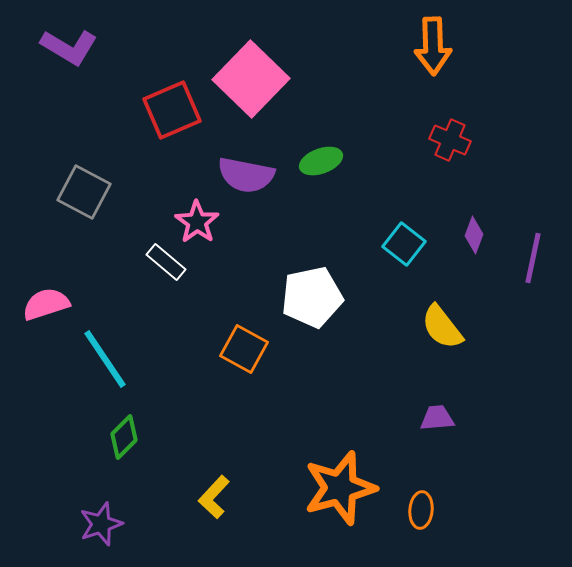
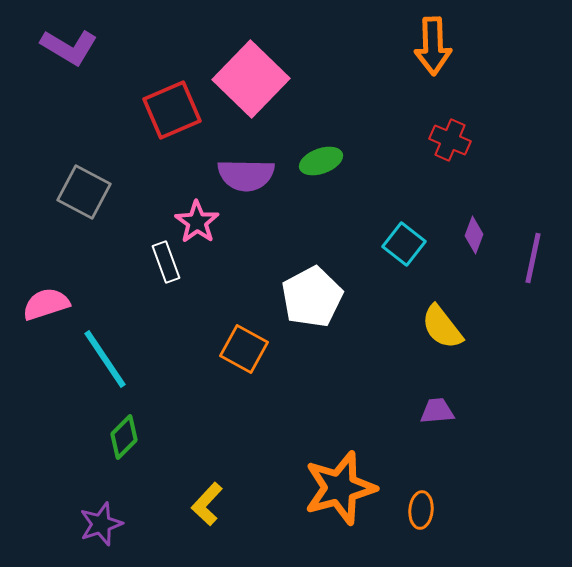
purple semicircle: rotated 10 degrees counterclockwise
white rectangle: rotated 30 degrees clockwise
white pentagon: rotated 16 degrees counterclockwise
purple trapezoid: moved 7 px up
yellow L-shape: moved 7 px left, 7 px down
